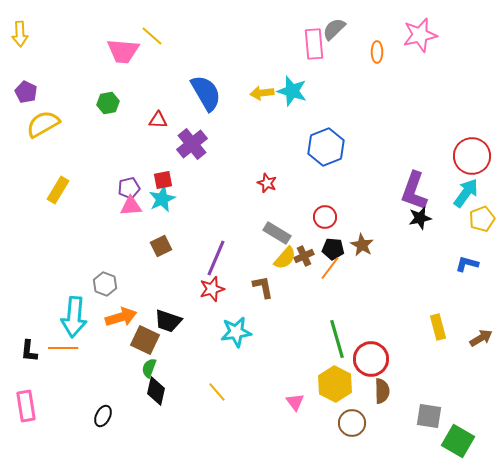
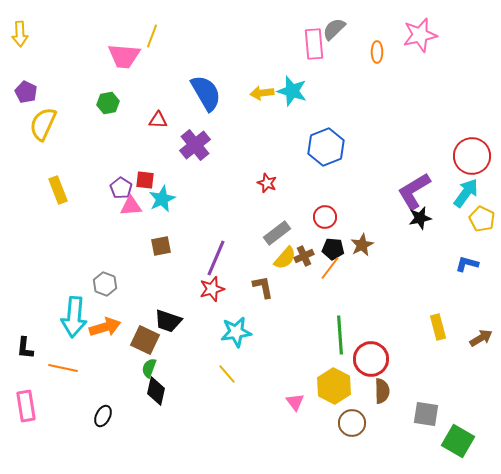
yellow line at (152, 36): rotated 70 degrees clockwise
pink trapezoid at (123, 51): moved 1 px right, 5 px down
yellow semicircle at (43, 124): rotated 36 degrees counterclockwise
purple cross at (192, 144): moved 3 px right, 1 px down
red square at (163, 180): moved 18 px left; rotated 18 degrees clockwise
purple pentagon at (129, 188): moved 8 px left; rotated 25 degrees counterclockwise
yellow rectangle at (58, 190): rotated 52 degrees counterclockwise
purple L-shape at (414, 191): rotated 39 degrees clockwise
yellow pentagon at (482, 219): rotated 25 degrees counterclockwise
gray rectangle at (277, 233): rotated 68 degrees counterclockwise
brown star at (362, 245): rotated 15 degrees clockwise
brown square at (161, 246): rotated 15 degrees clockwise
orange arrow at (121, 317): moved 16 px left, 10 px down
green line at (337, 339): moved 3 px right, 4 px up; rotated 12 degrees clockwise
orange line at (63, 348): moved 20 px down; rotated 12 degrees clockwise
black L-shape at (29, 351): moved 4 px left, 3 px up
yellow hexagon at (335, 384): moved 1 px left, 2 px down
yellow line at (217, 392): moved 10 px right, 18 px up
gray square at (429, 416): moved 3 px left, 2 px up
